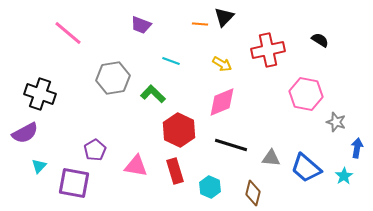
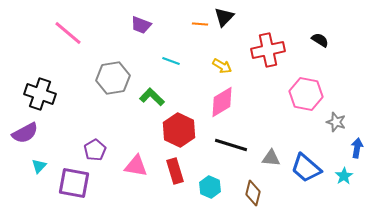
yellow arrow: moved 2 px down
green L-shape: moved 1 px left, 3 px down
pink diamond: rotated 8 degrees counterclockwise
